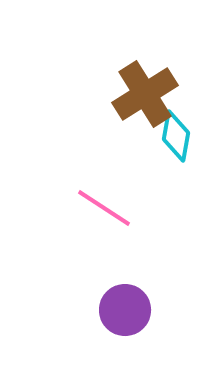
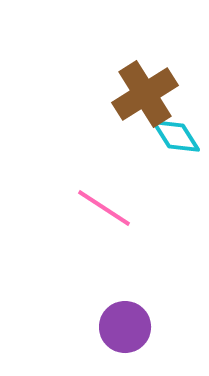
cyan diamond: rotated 42 degrees counterclockwise
purple circle: moved 17 px down
